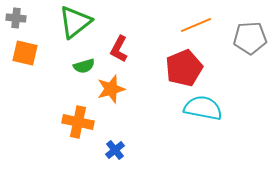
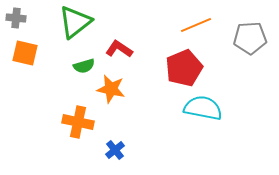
red L-shape: rotated 96 degrees clockwise
orange star: rotated 28 degrees clockwise
